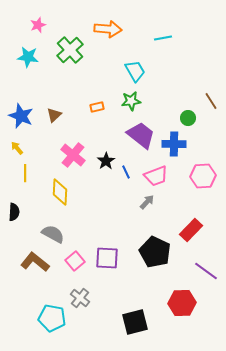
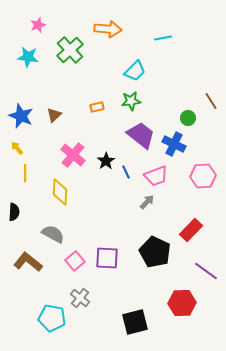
cyan trapezoid: rotated 75 degrees clockwise
blue cross: rotated 25 degrees clockwise
brown L-shape: moved 7 px left
